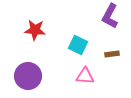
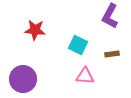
purple circle: moved 5 px left, 3 px down
